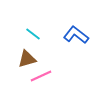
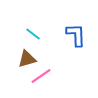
blue L-shape: rotated 50 degrees clockwise
pink line: rotated 10 degrees counterclockwise
